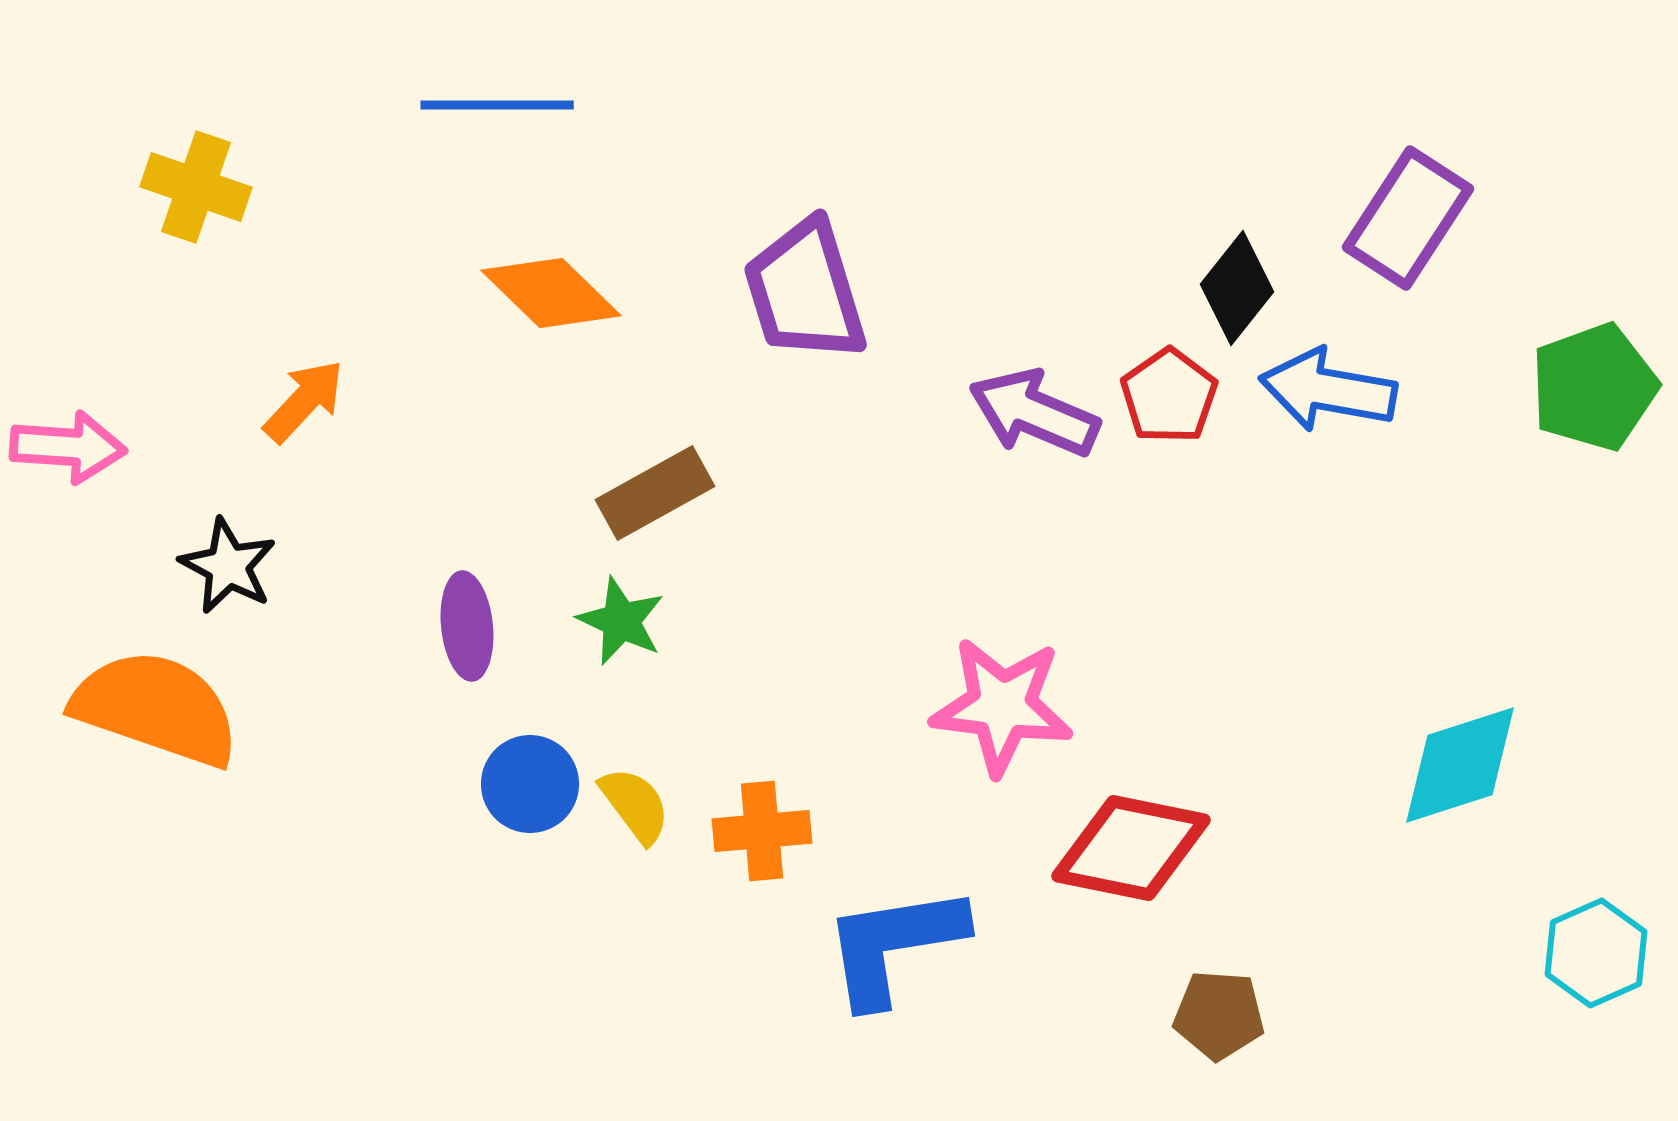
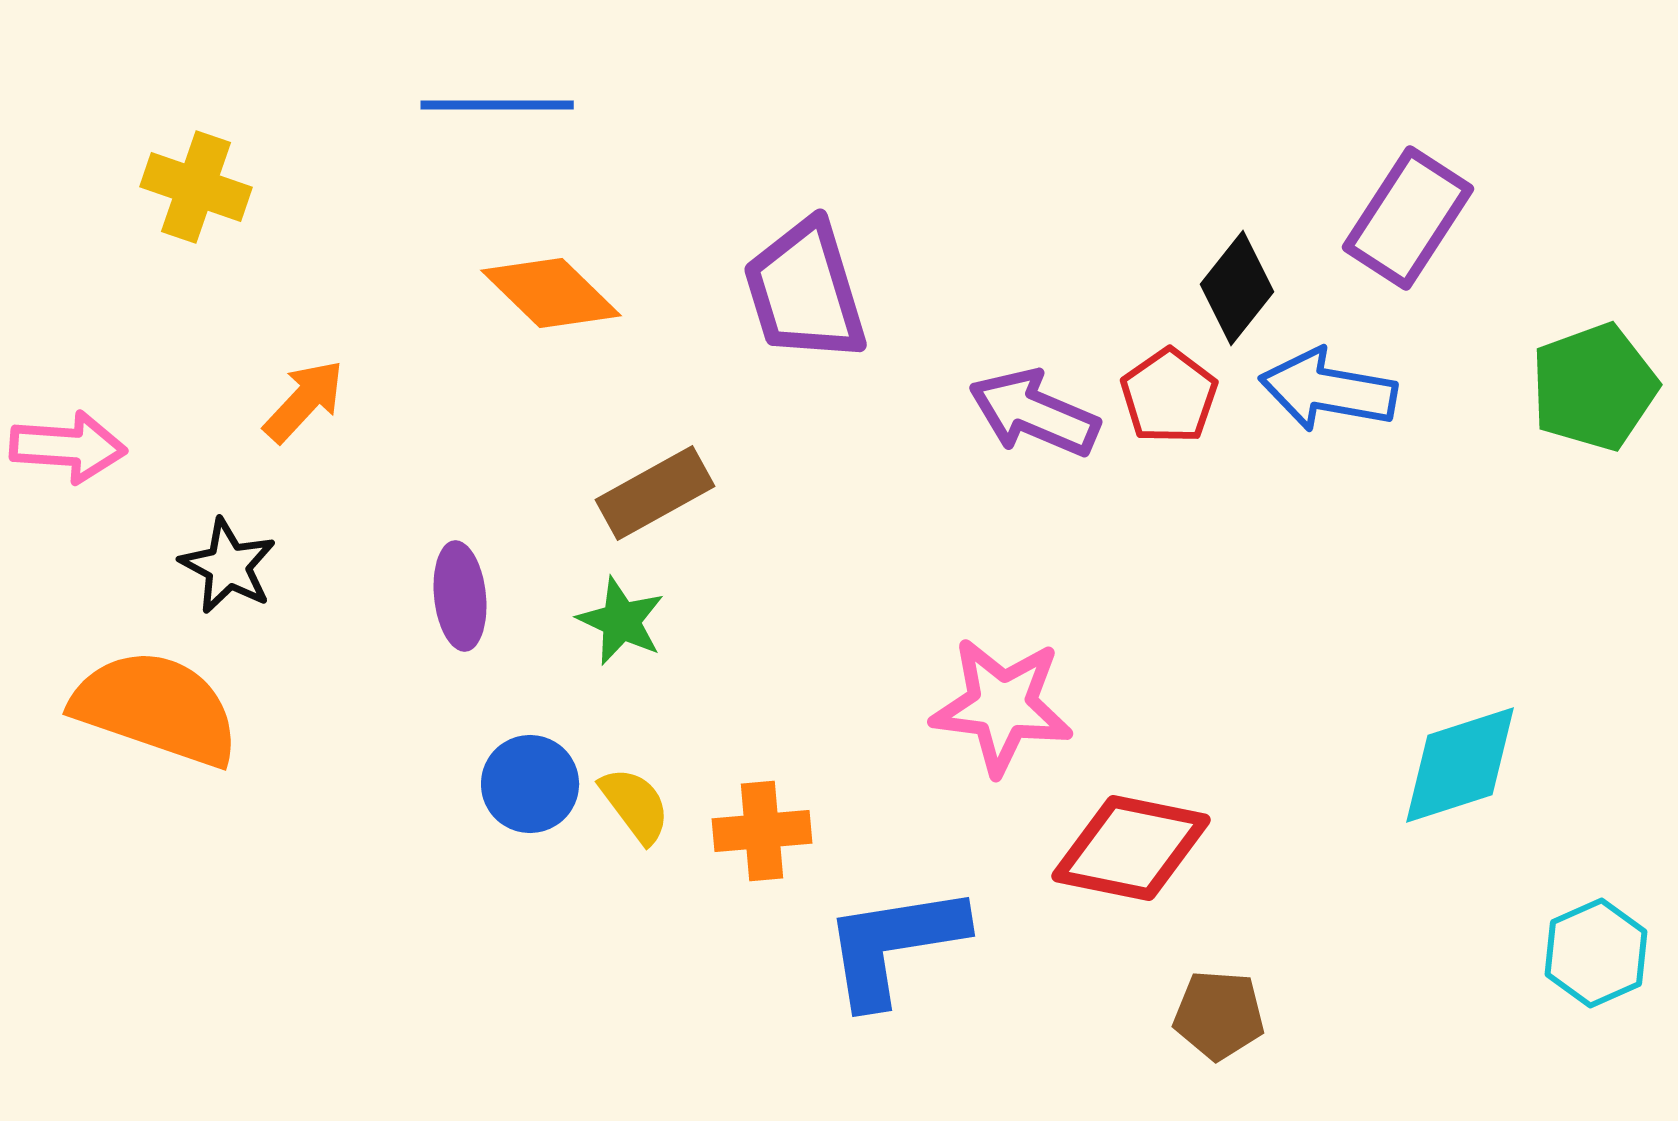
purple ellipse: moved 7 px left, 30 px up
